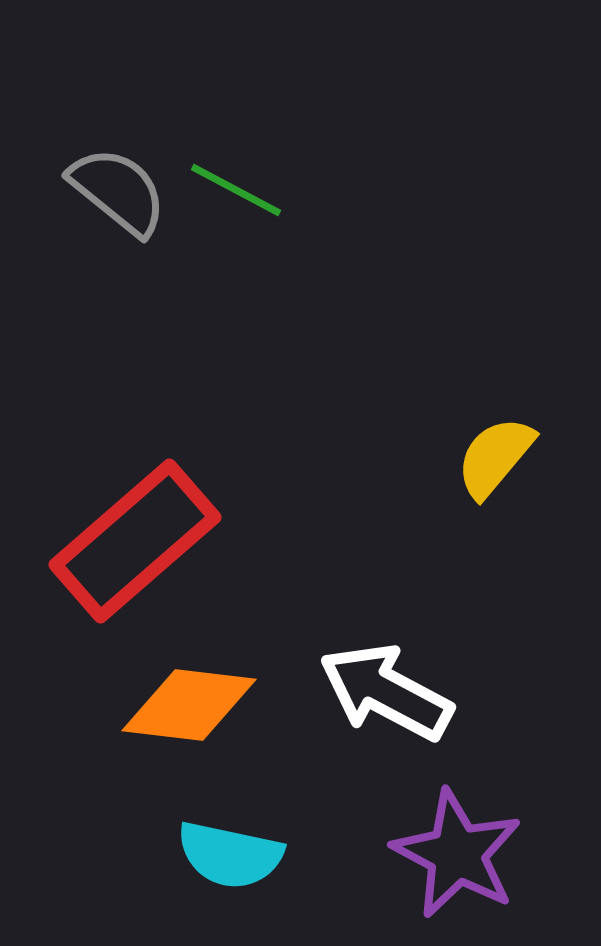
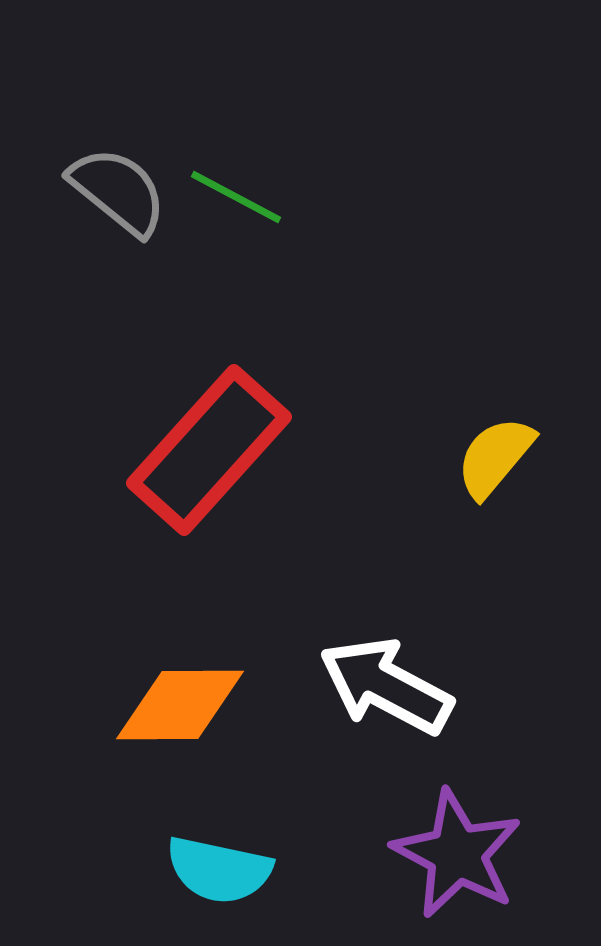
green line: moved 7 px down
red rectangle: moved 74 px right, 91 px up; rotated 7 degrees counterclockwise
white arrow: moved 6 px up
orange diamond: moved 9 px left; rotated 7 degrees counterclockwise
cyan semicircle: moved 11 px left, 15 px down
